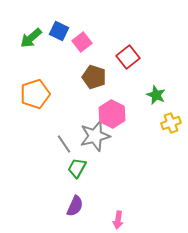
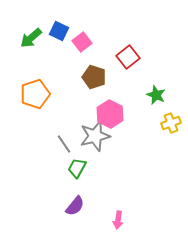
pink hexagon: moved 2 px left
purple semicircle: rotated 15 degrees clockwise
